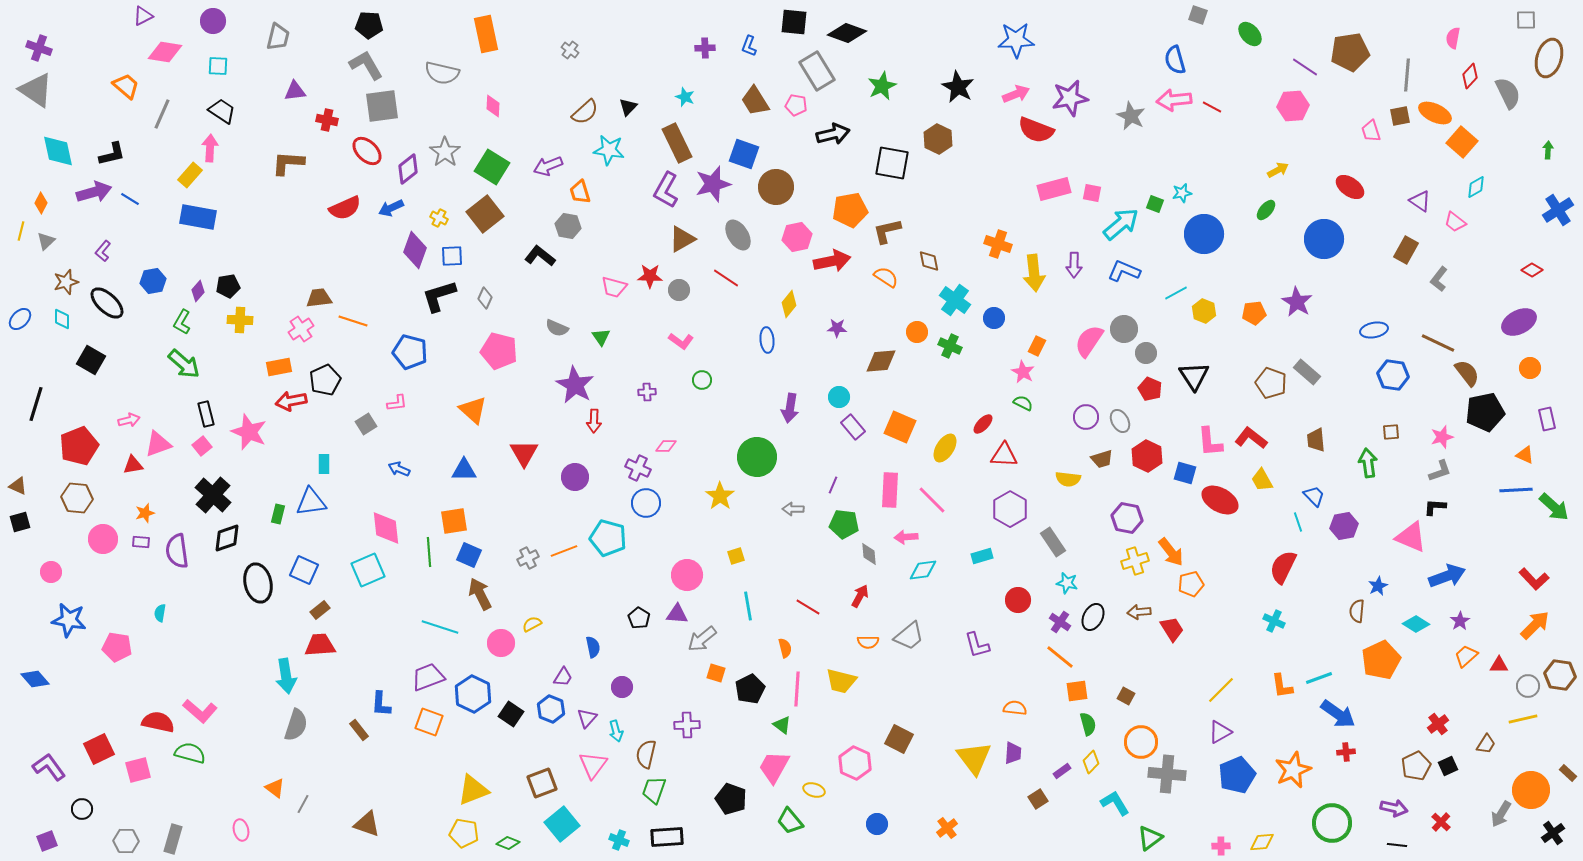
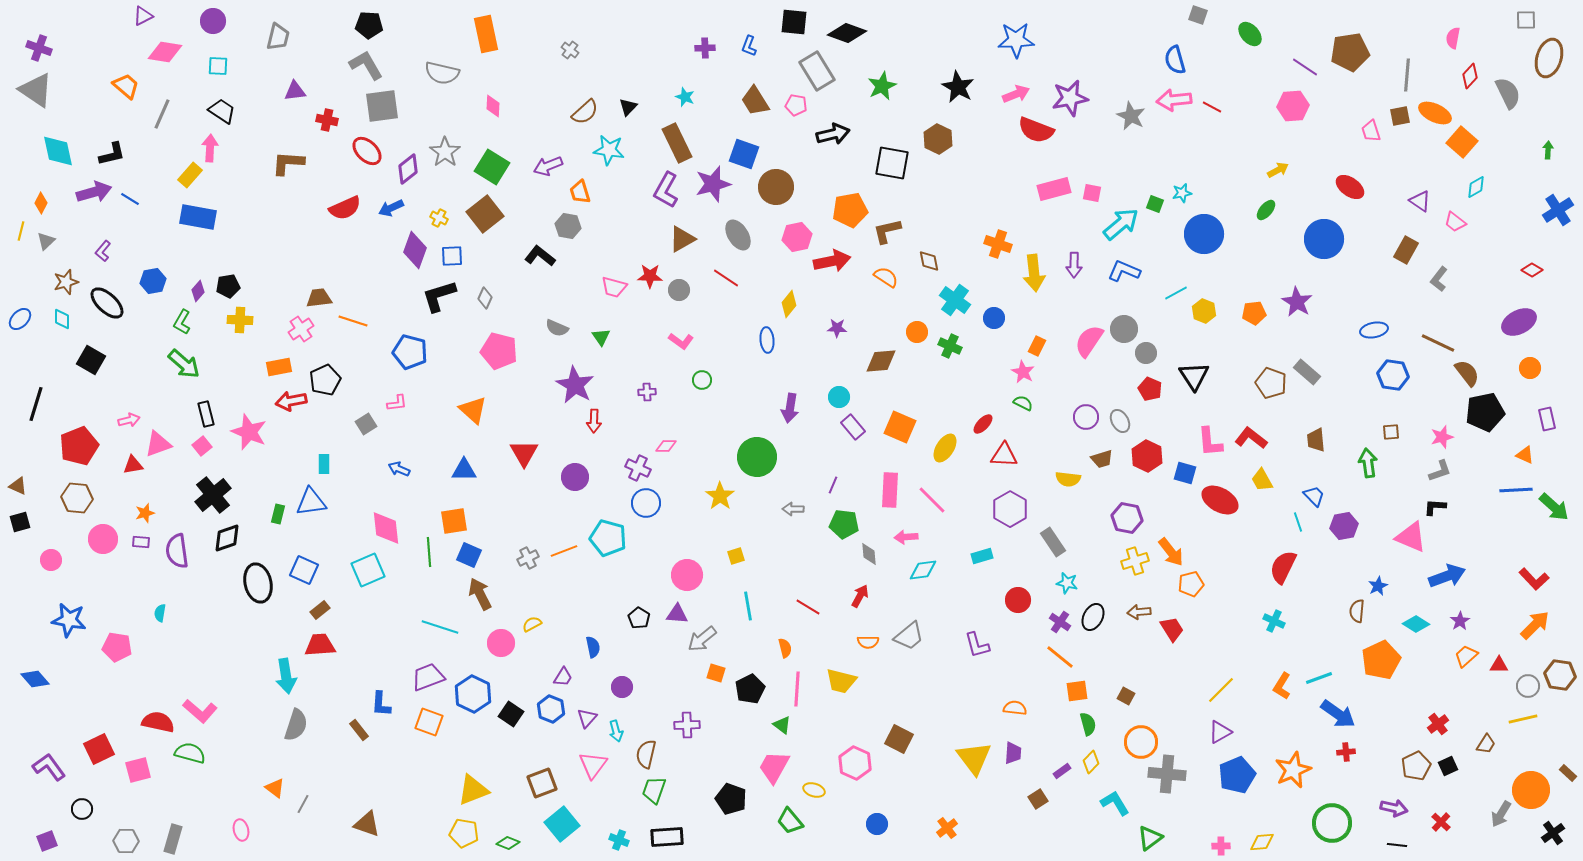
black cross at (213, 495): rotated 9 degrees clockwise
pink circle at (51, 572): moved 12 px up
orange L-shape at (1282, 686): rotated 40 degrees clockwise
